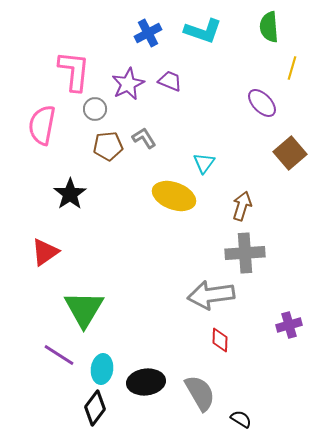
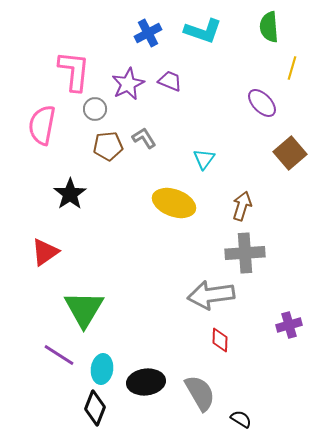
cyan triangle: moved 4 px up
yellow ellipse: moved 7 px down
black diamond: rotated 16 degrees counterclockwise
